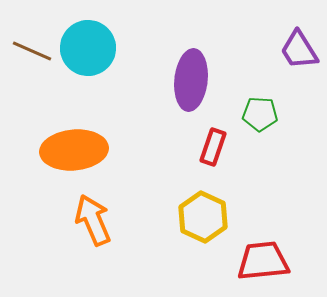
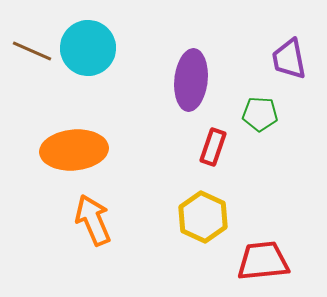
purple trapezoid: moved 10 px left, 9 px down; rotated 21 degrees clockwise
